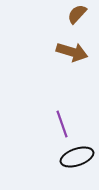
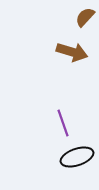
brown semicircle: moved 8 px right, 3 px down
purple line: moved 1 px right, 1 px up
